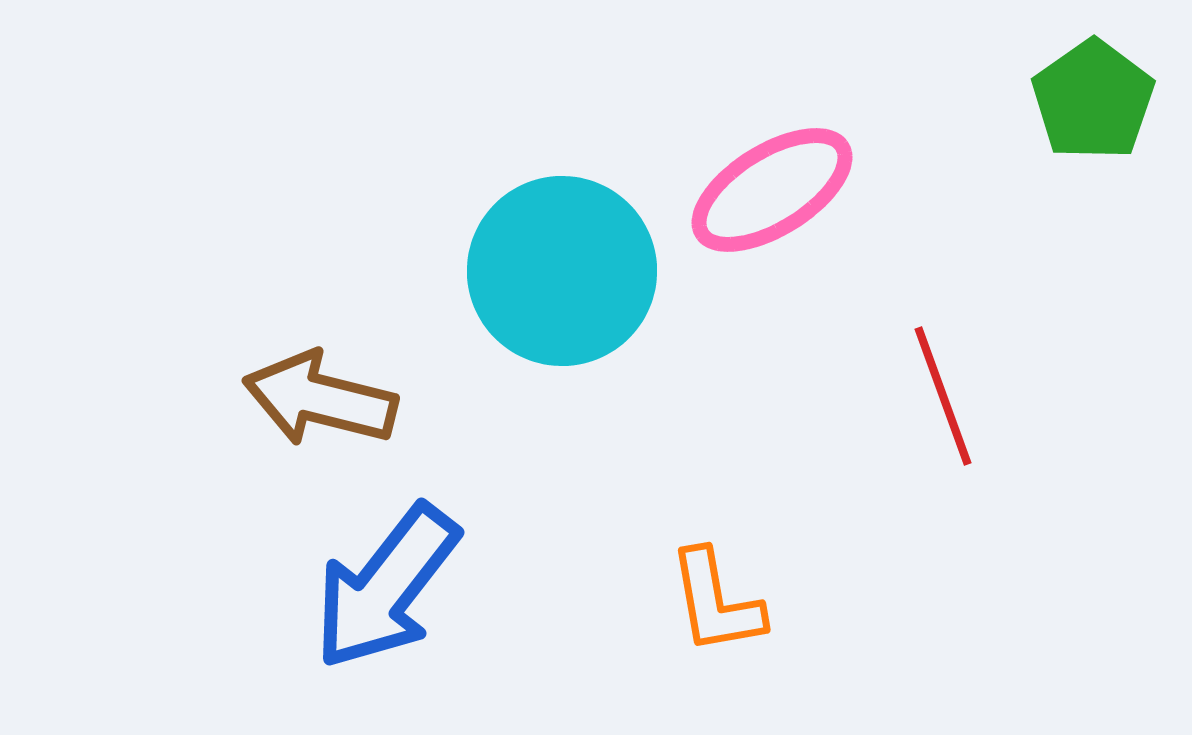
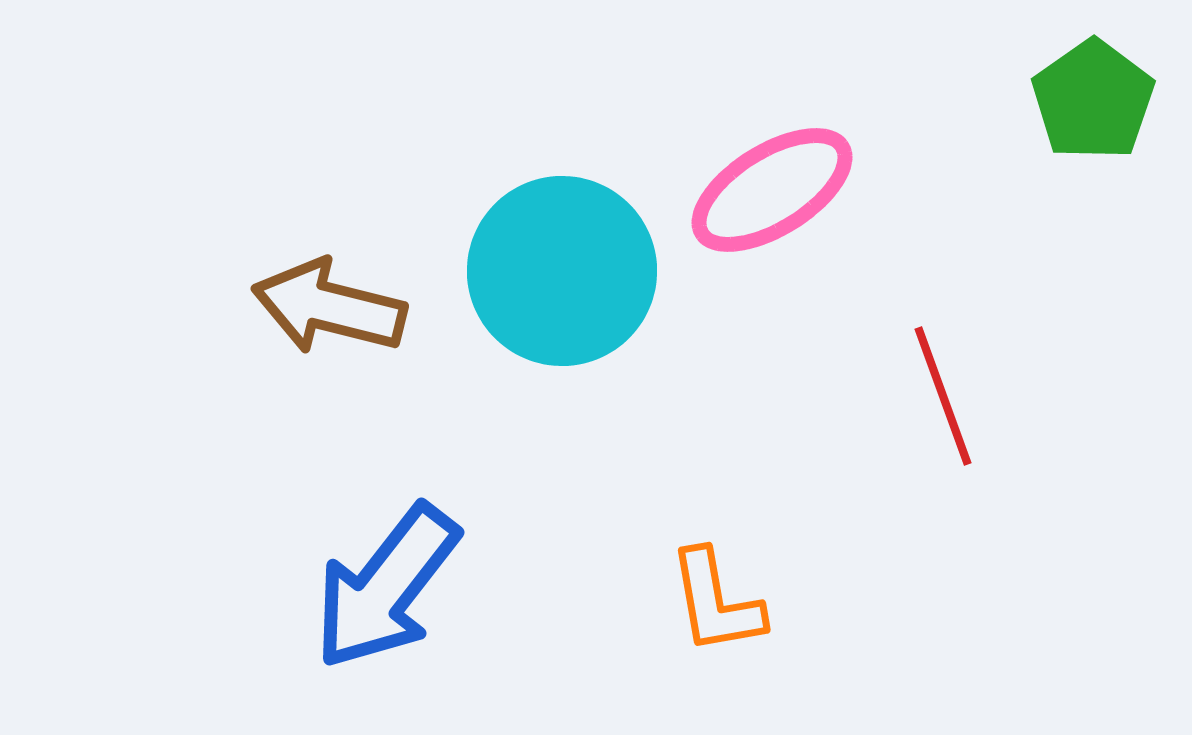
brown arrow: moved 9 px right, 92 px up
